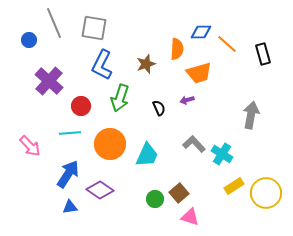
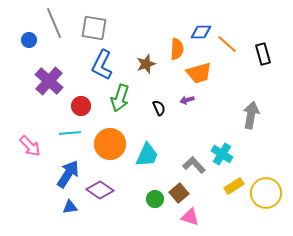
gray L-shape: moved 21 px down
